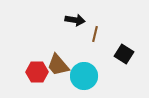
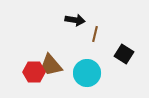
brown trapezoid: moved 7 px left
red hexagon: moved 3 px left
cyan circle: moved 3 px right, 3 px up
